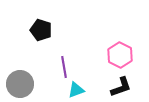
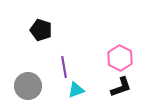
pink hexagon: moved 3 px down
gray circle: moved 8 px right, 2 px down
